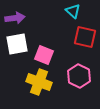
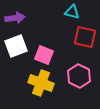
cyan triangle: moved 1 px left, 1 px down; rotated 28 degrees counterclockwise
white square: moved 1 px left, 2 px down; rotated 10 degrees counterclockwise
yellow cross: moved 2 px right, 1 px down
